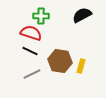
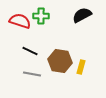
red semicircle: moved 11 px left, 12 px up
yellow rectangle: moved 1 px down
gray line: rotated 36 degrees clockwise
